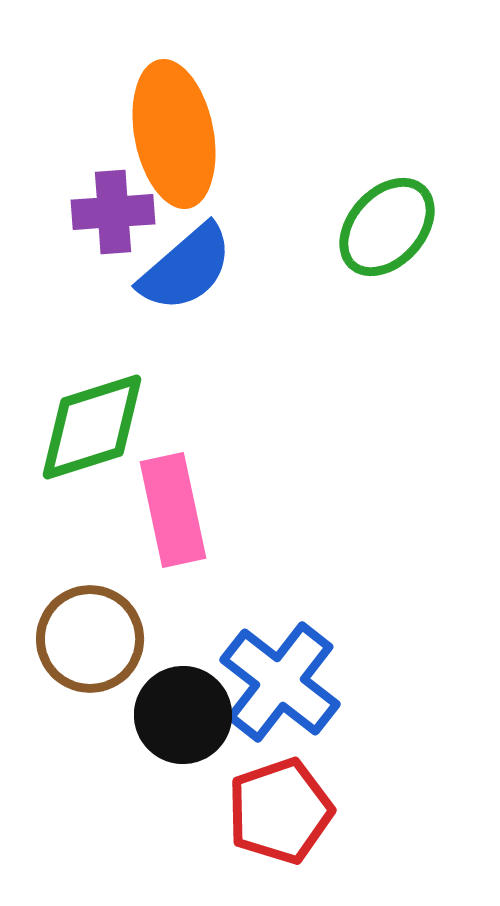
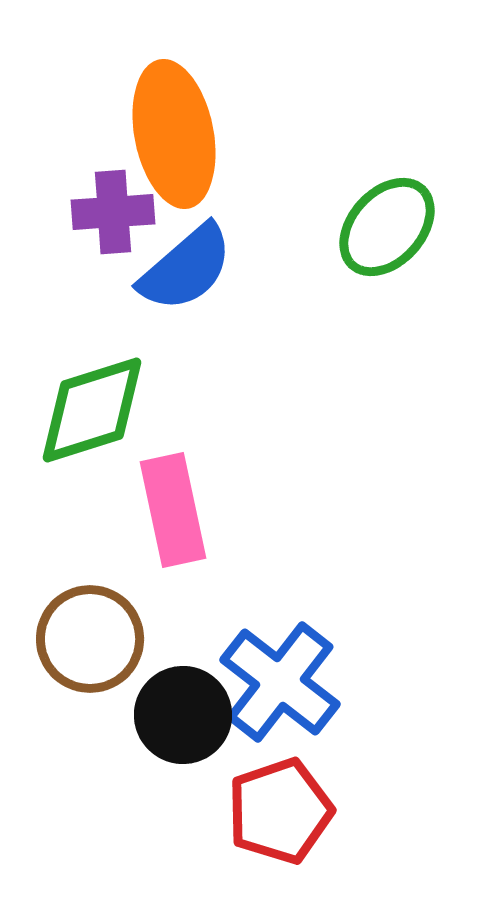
green diamond: moved 17 px up
